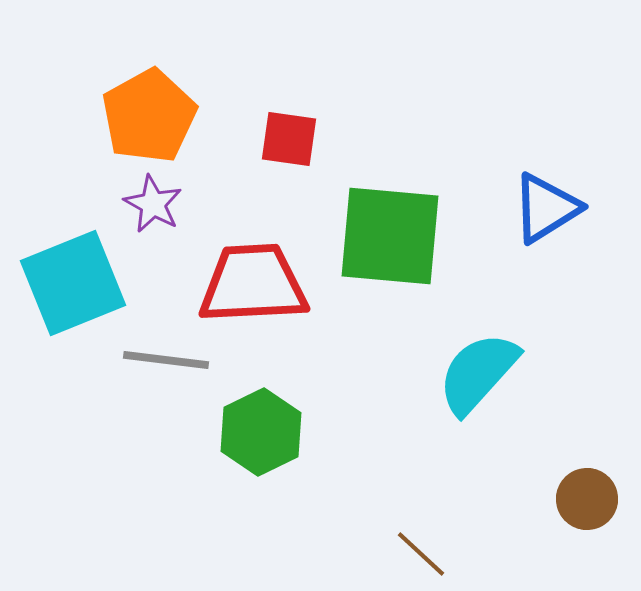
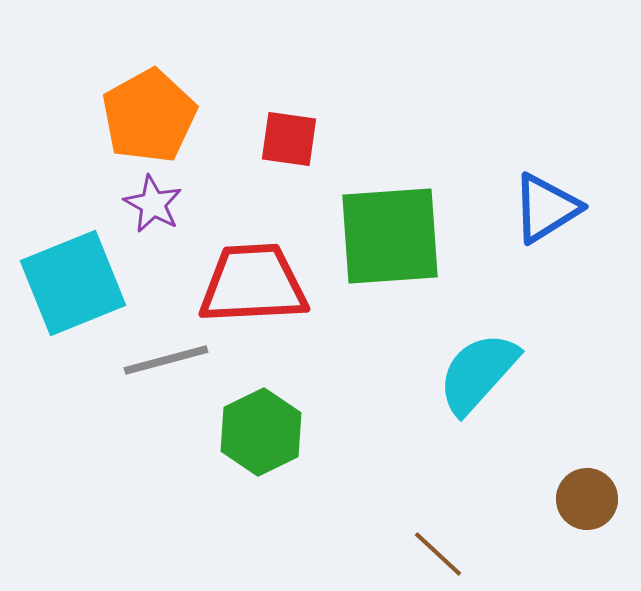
green square: rotated 9 degrees counterclockwise
gray line: rotated 22 degrees counterclockwise
brown line: moved 17 px right
